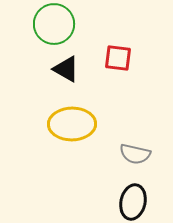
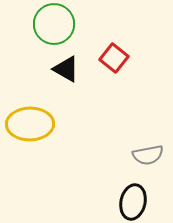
red square: moved 4 px left; rotated 32 degrees clockwise
yellow ellipse: moved 42 px left
gray semicircle: moved 13 px right, 1 px down; rotated 24 degrees counterclockwise
